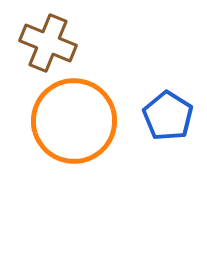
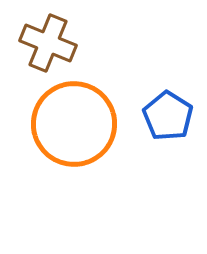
orange circle: moved 3 px down
